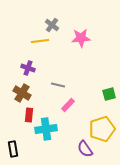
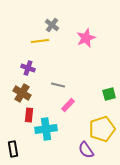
pink star: moved 5 px right; rotated 18 degrees counterclockwise
purple semicircle: moved 1 px right, 1 px down
